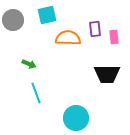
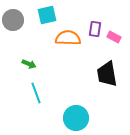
purple rectangle: rotated 14 degrees clockwise
pink rectangle: rotated 56 degrees counterclockwise
black trapezoid: rotated 80 degrees clockwise
